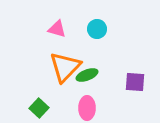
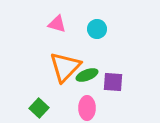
pink triangle: moved 5 px up
purple square: moved 22 px left
